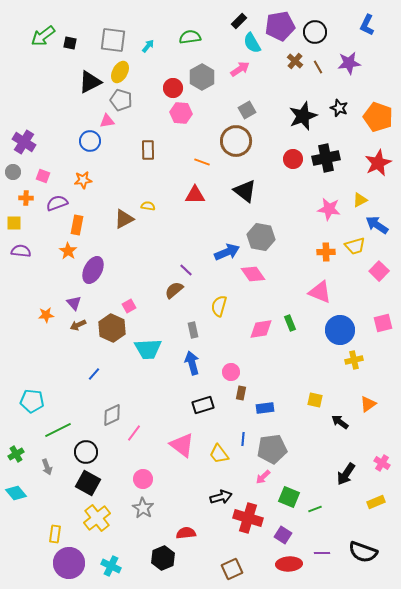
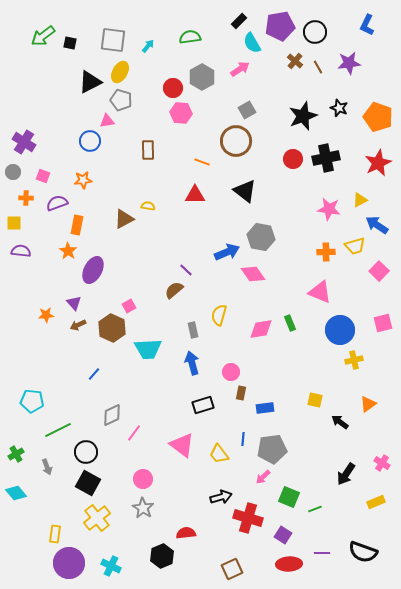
yellow semicircle at (219, 306): moved 9 px down
black hexagon at (163, 558): moved 1 px left, 2 px up
